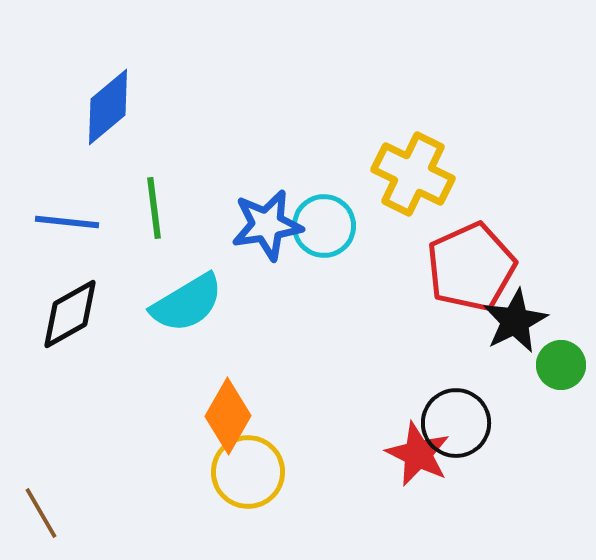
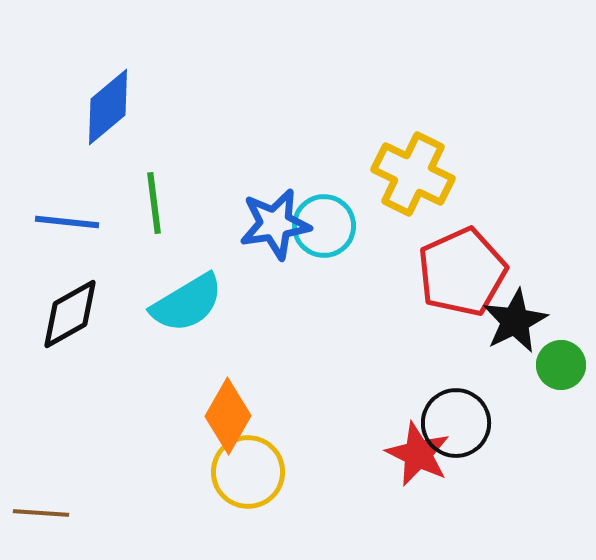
green line: moved 5 px up
blue star: moved 8 px right, 1 px up
red pentagon: moved 9 px left, 5 px down
brown line: rotated 56 degrees counterclockwise
